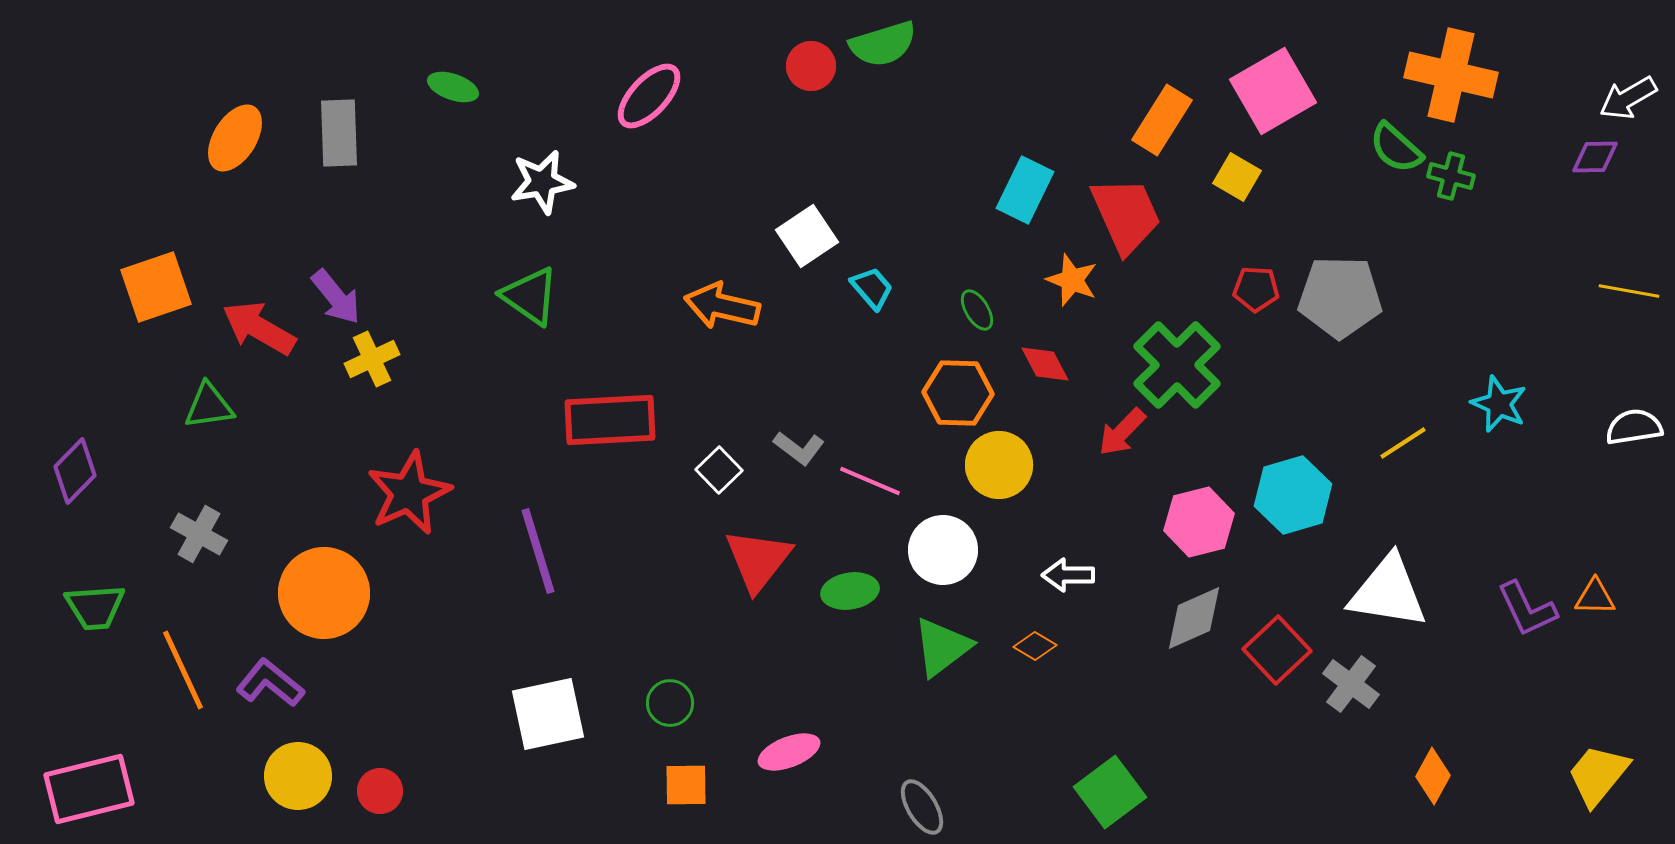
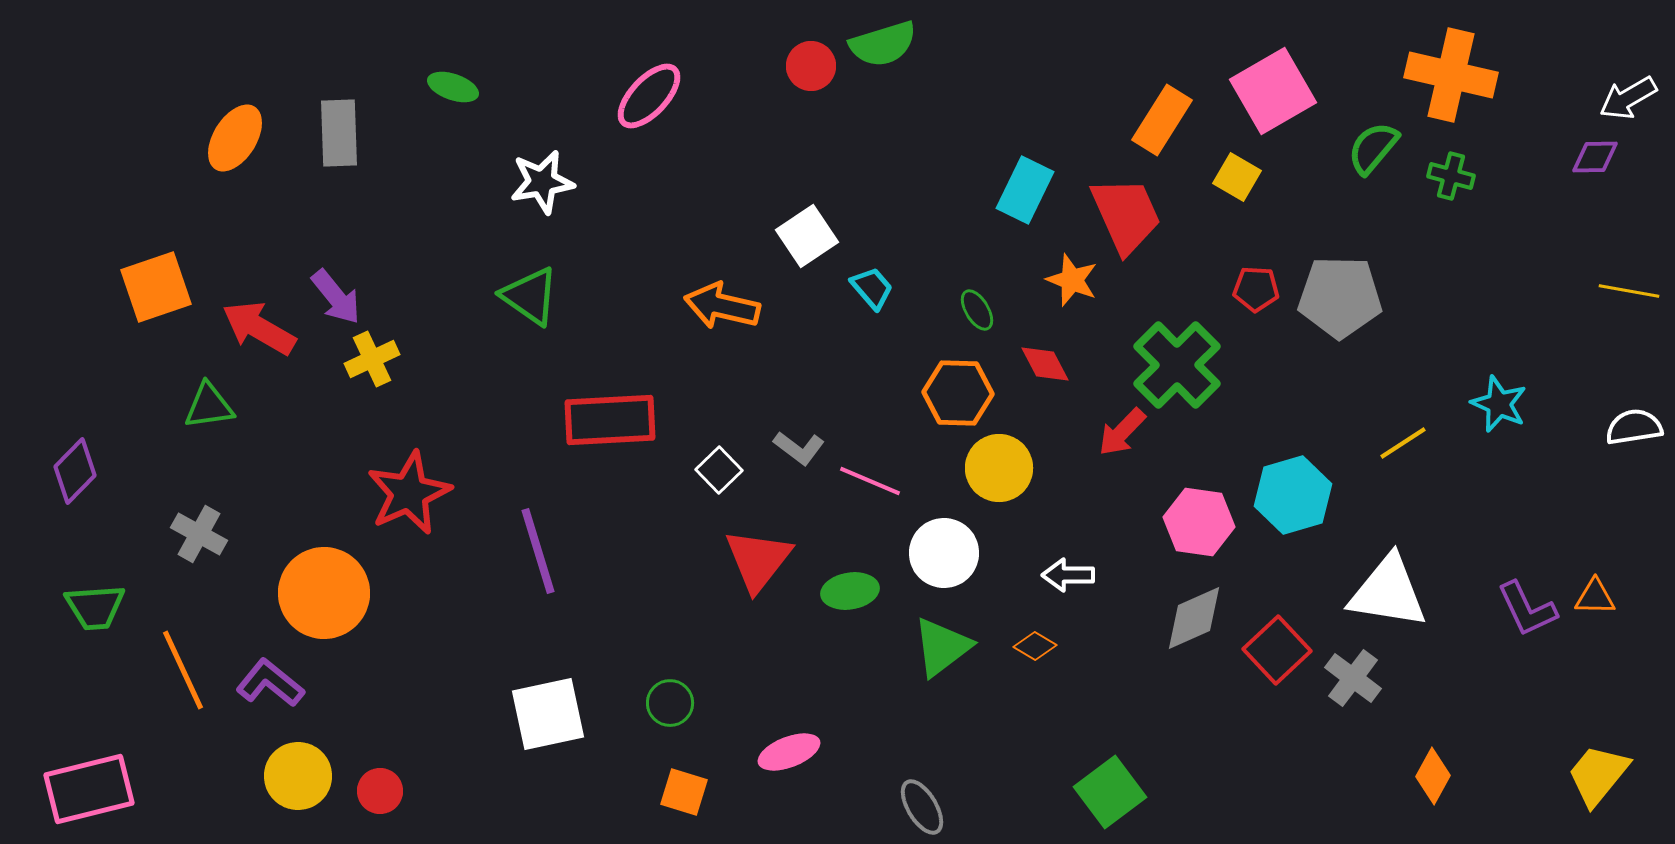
green semicircle at (1396, 148): moved 23 px left; rotated 88 degrees clockwise
yellow circle at (999, 465): moved 3 px down
pink hexagon at (1199, 522): rotated 22 degrees clockwise
white circle at (943, 550): moved 1 px right, 3 px down
gray cross at (1351, 684): moved 2 px right, 6 px up
orange square at (686, 785): moved 2 px left, 7 px down; rotated 18 degrees clockwise
